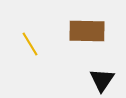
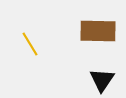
brown rectangle: moved 11 px right
